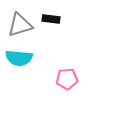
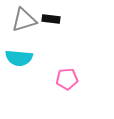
gray triangle: moved 4 px right, 5 px up
